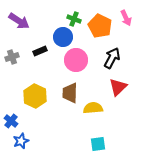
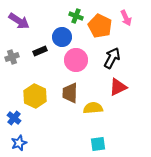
green cross: moved 2 px right, 3 px up
blue circle: moved 1 px left
red triangle: rotated 18 degrees clockwise
blue cross: moved 3 px right, 3 px up
blue star: moved 2 px left, 2 px down
